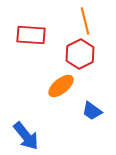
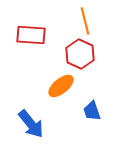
red hexagon: rotated 8 degrees counterclockwise
blue trapezoid: rotated 35 degrees clockwise
blue arrow: moved 5 px right, 12 px up
